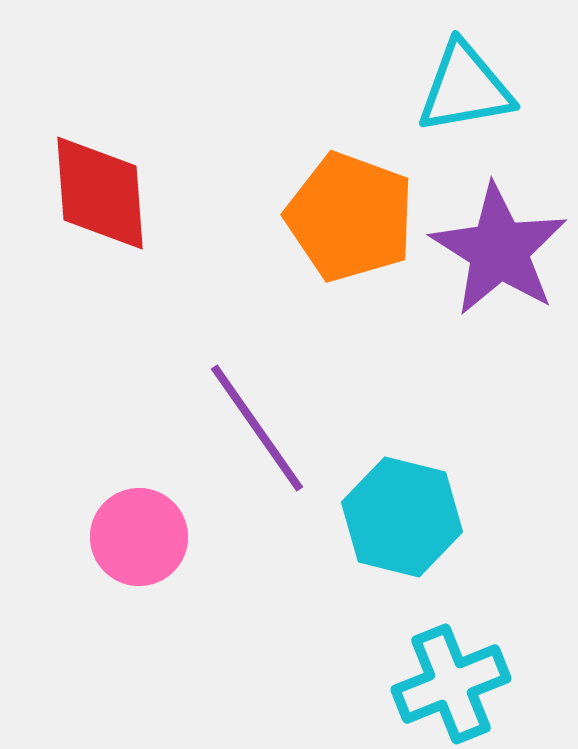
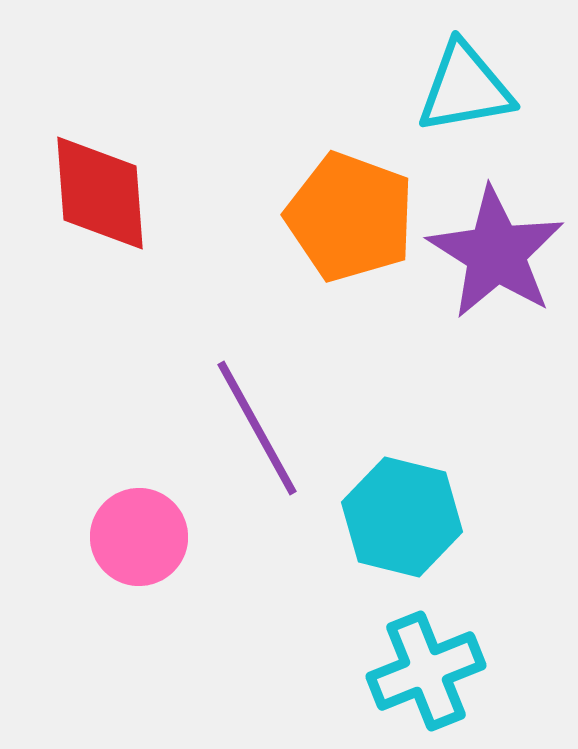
purple star: moved 3 px left, 3 px down
purple line: rotated 6 degrees clockwise
cyan cross: moved 25 px left, 13 px up
